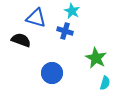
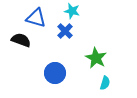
cyan star: rotated 14 degrees counterclockwise
blue cross: rotated 28 degrees clockwise
blue circle: moved 3 px right
